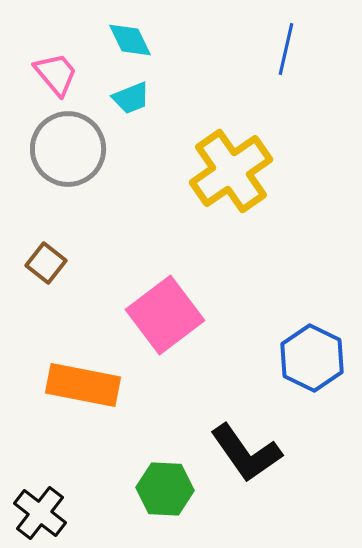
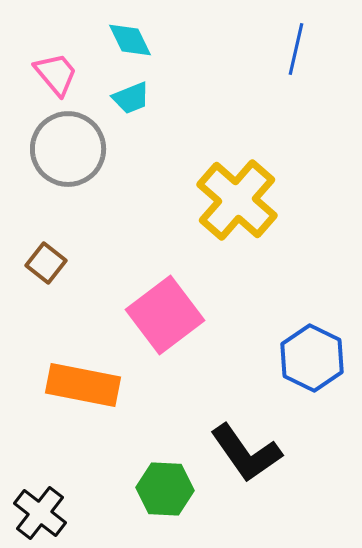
blue line: moved 10 px right
yellow cross: moved 6 px right, 29 px down; rotated 14 degrees counterclockwise
